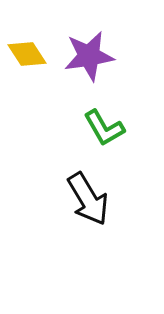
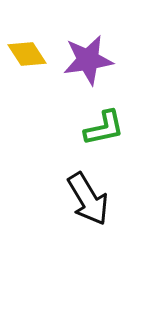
purple star: moved 1 px left, 4 px down
green L-shape: rotated 72 degrees counterclockwise
